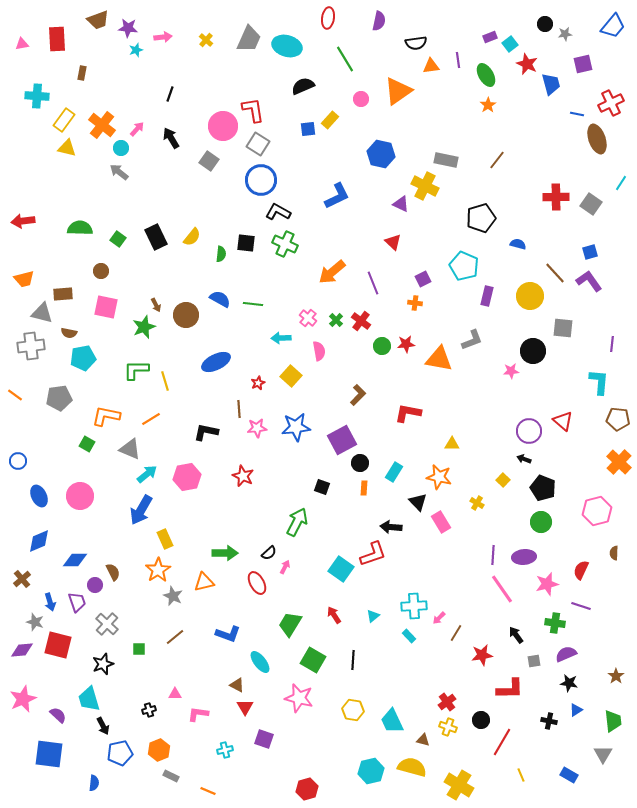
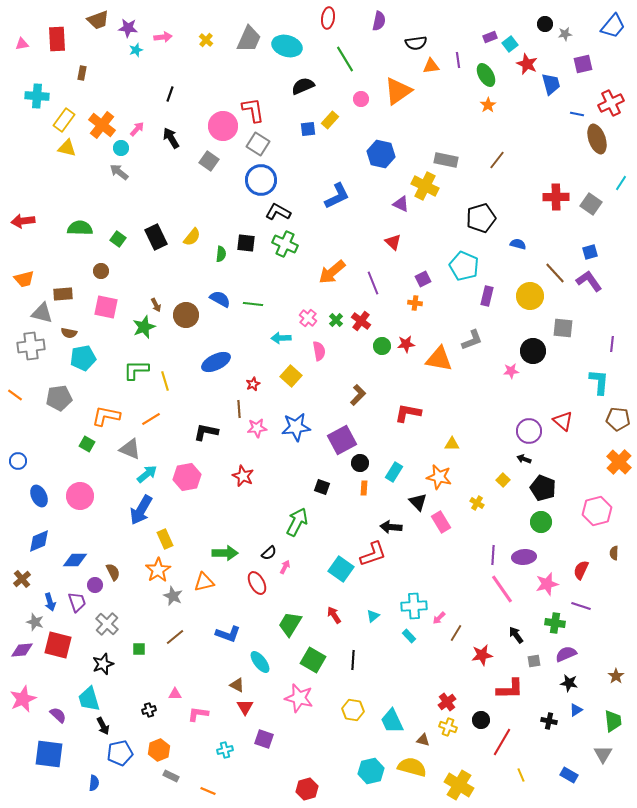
red star at (258, 383): moved 5 px left, 1 px down
